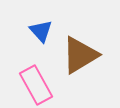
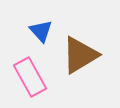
pink rectangle: moved 6 px left, 8 px up
